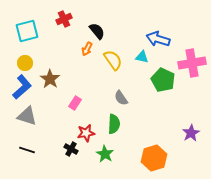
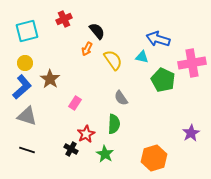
red star: moved 1 px down; rotated 18 degrees counterclockwise
